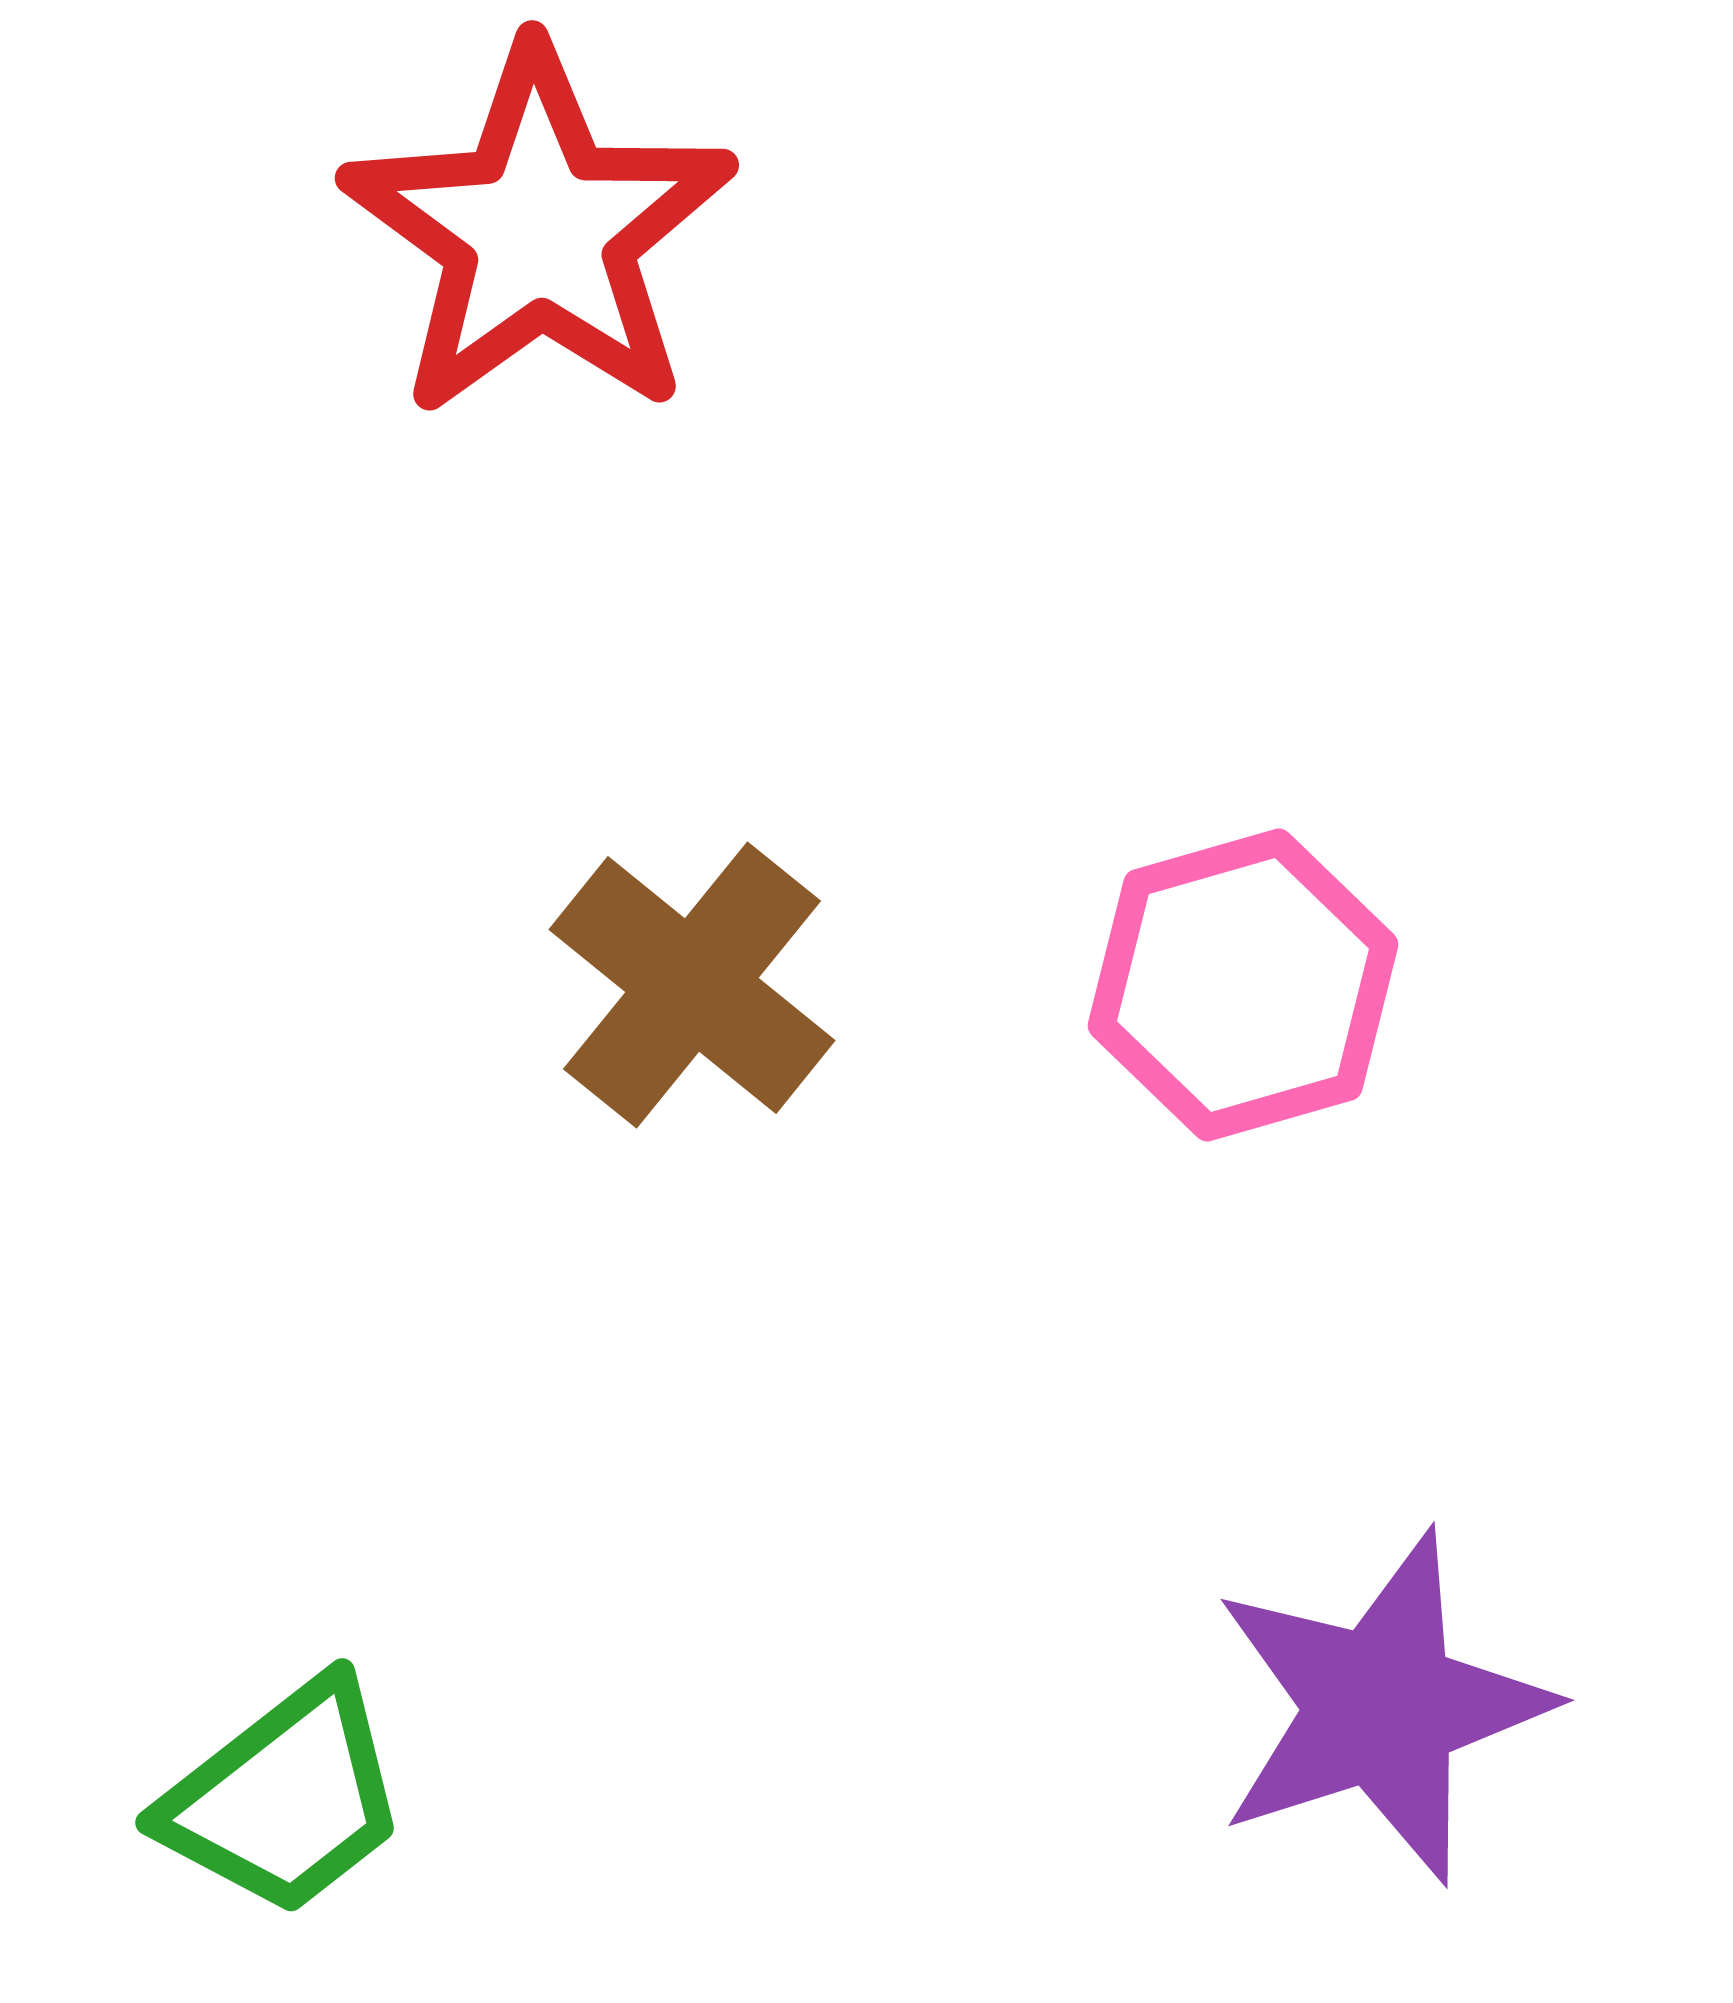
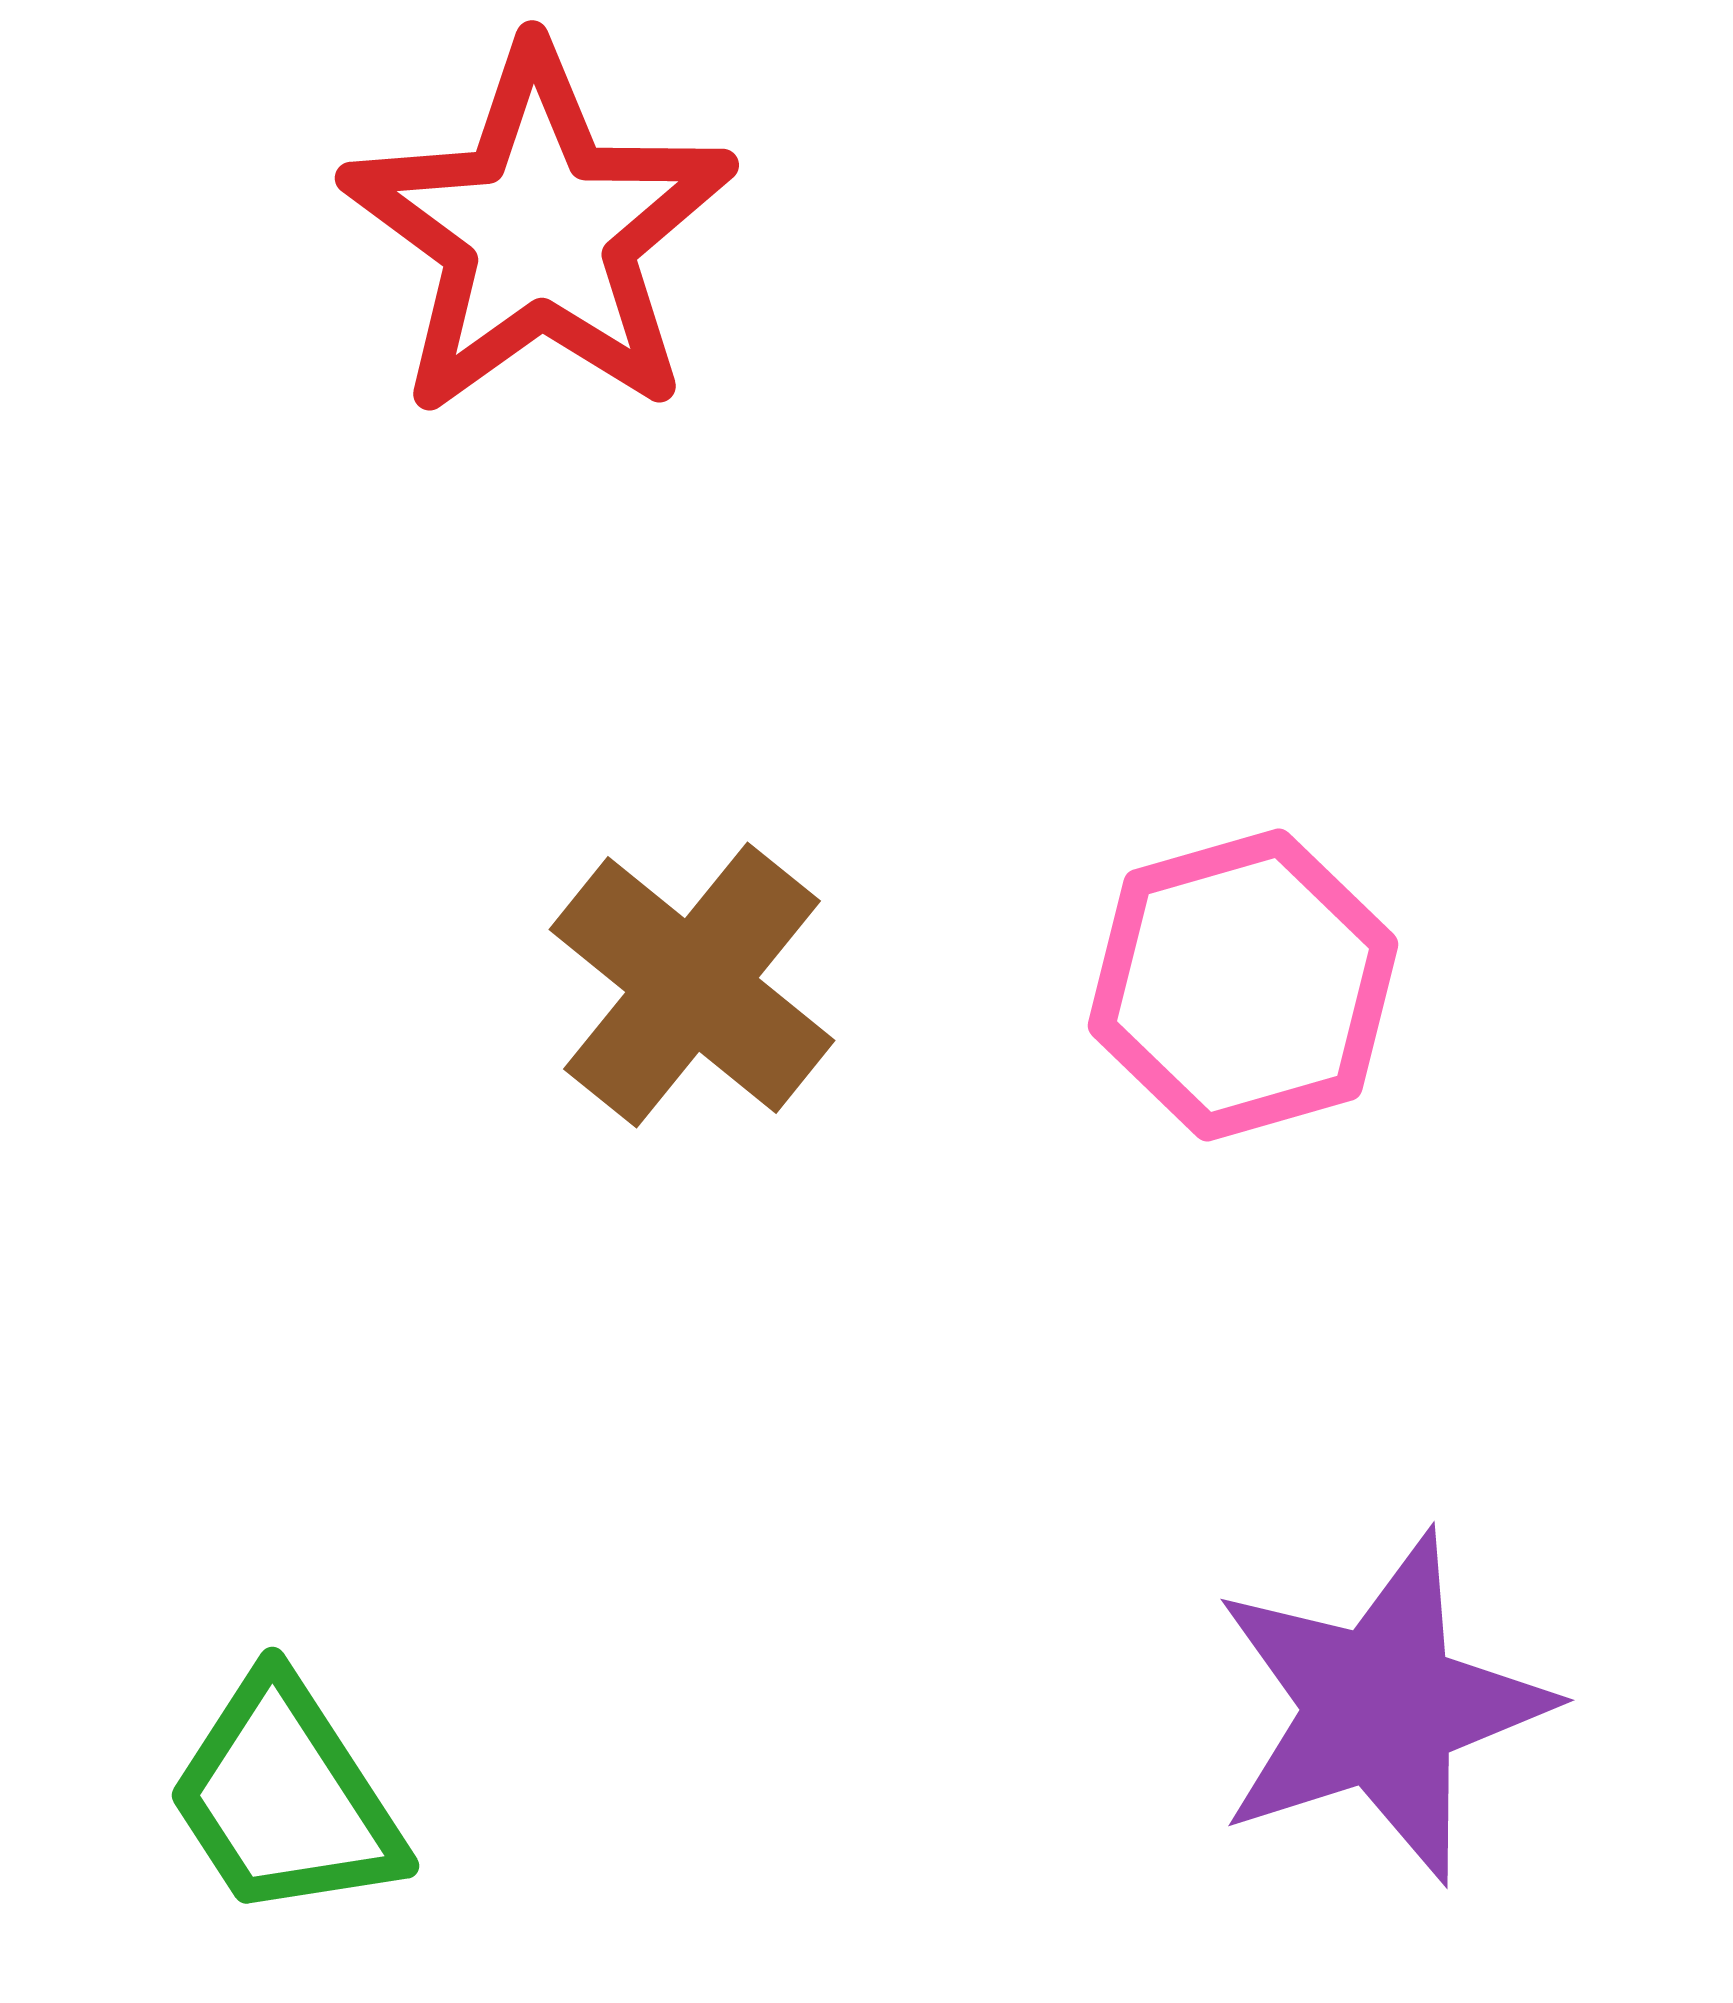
green trapezoid: rotated 95 degrees clockwise
